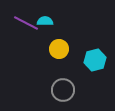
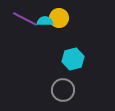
purple line: moved 1 px left, 4 px up
yellow circle: moved 31 px up
cyan hexagon: moved 22 px left, 1 px up
